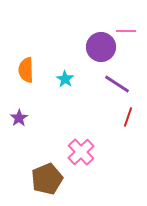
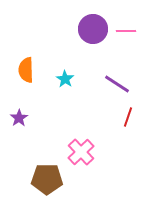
purple circle: moved 8 px left, 18 px up
brown pentagon: rotated 24 degrees clockwise
